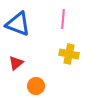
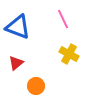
pink line: rotated 30 degrees counterclockwise
blue triangle: moved 3 px down
yellow cross: rotated 18 degrees clockwise
